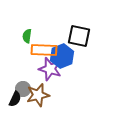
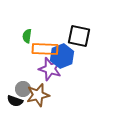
orange rectangle: moved 1 px right, 1 px up
black semicircle: moved 2 px down; rotated 84 degrees clockwise
